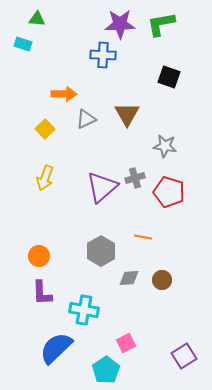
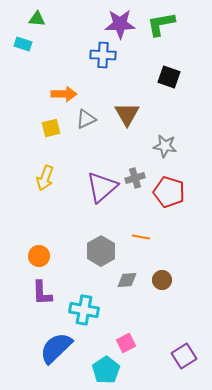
yellow square: moved 6 px right, 1 px up; rotated 30 degrees clockwise
orange line: moved 2 px left
gray diamond: moved 2 px left, 2 px down
